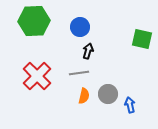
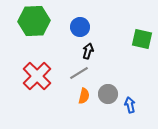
gray line: rotated 24 degrees counterclockwise
